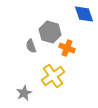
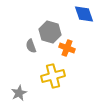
yellow cross: rotated 20 degrees clockwise
gray star: moved 5 px left
